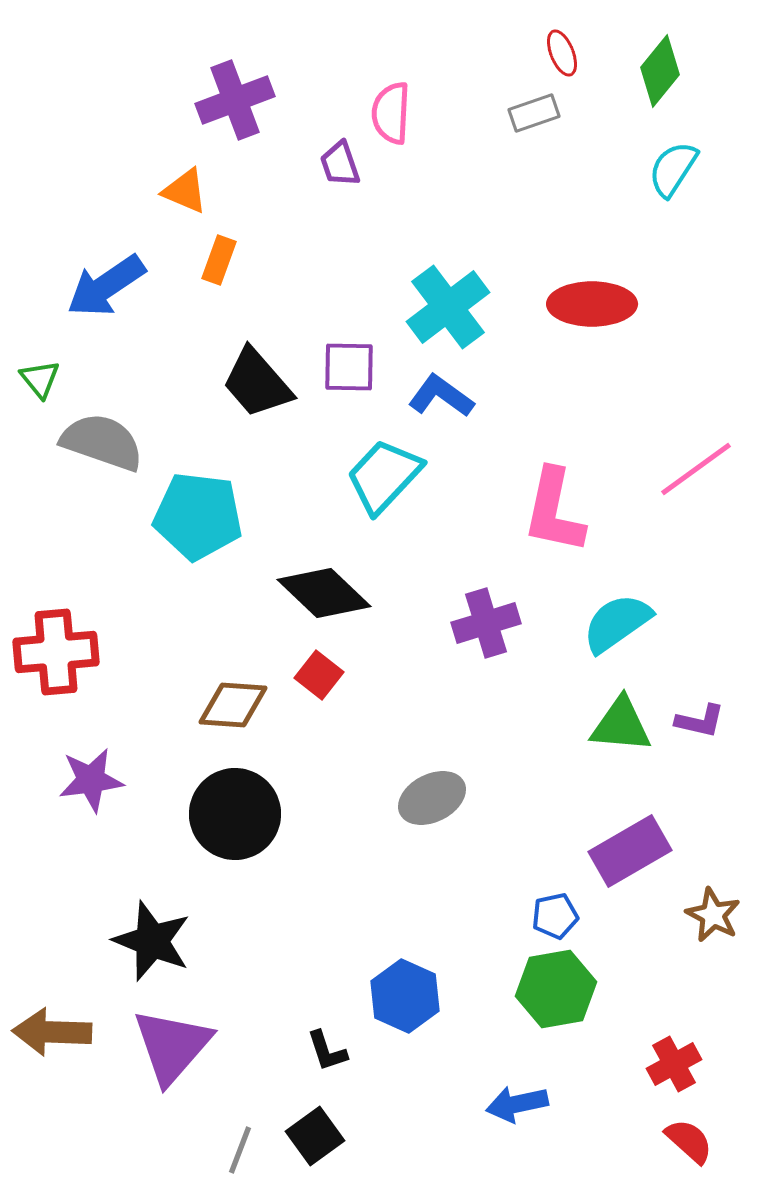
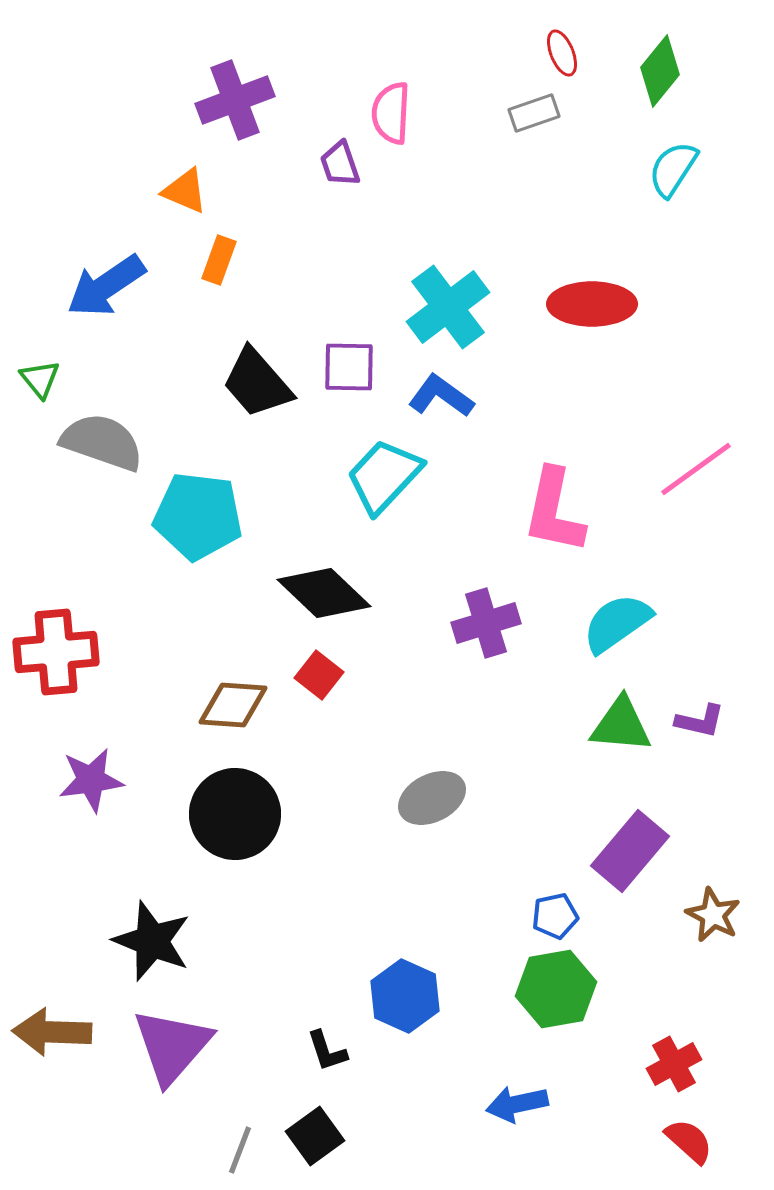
purple rectangle at (630, 851): rotated 20 degrees counterclockwise
